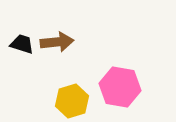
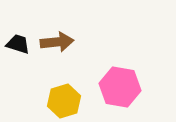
black trapezoid: moved 4 px left
yellow hexagon: moved 8 px left
